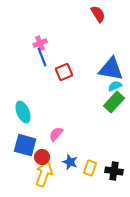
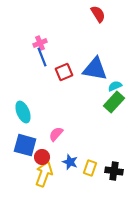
blue triangle: moved 16 px left
